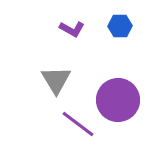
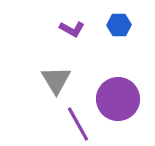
blue hexagon: moved 1 px left, 1 px up
purple circle: moved 1 px up
purple line: rotated 24 degrees clockwise
